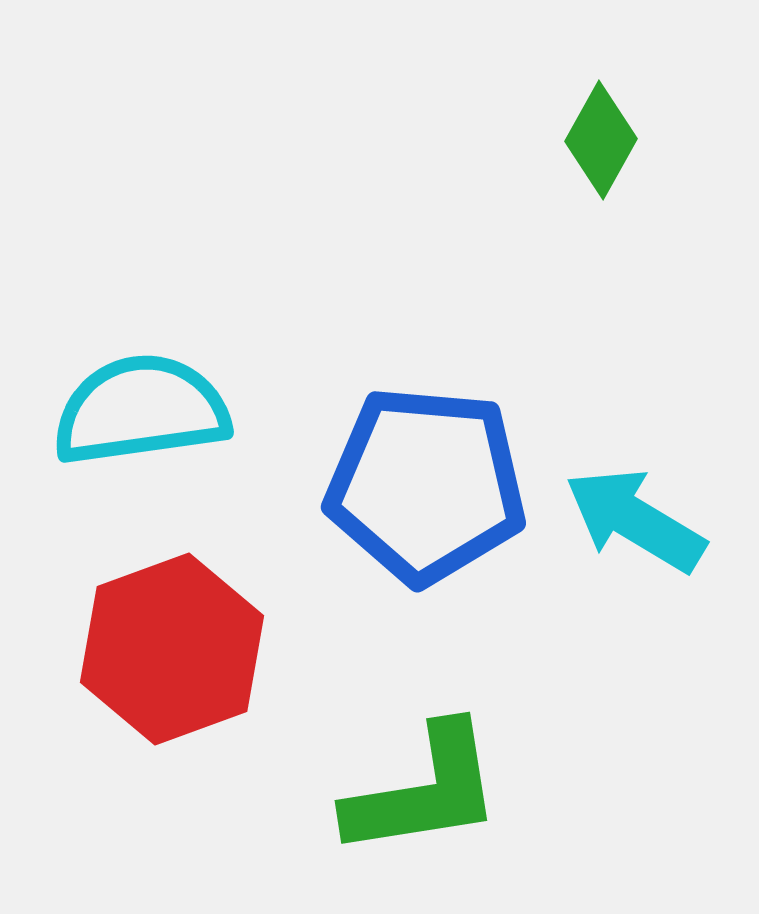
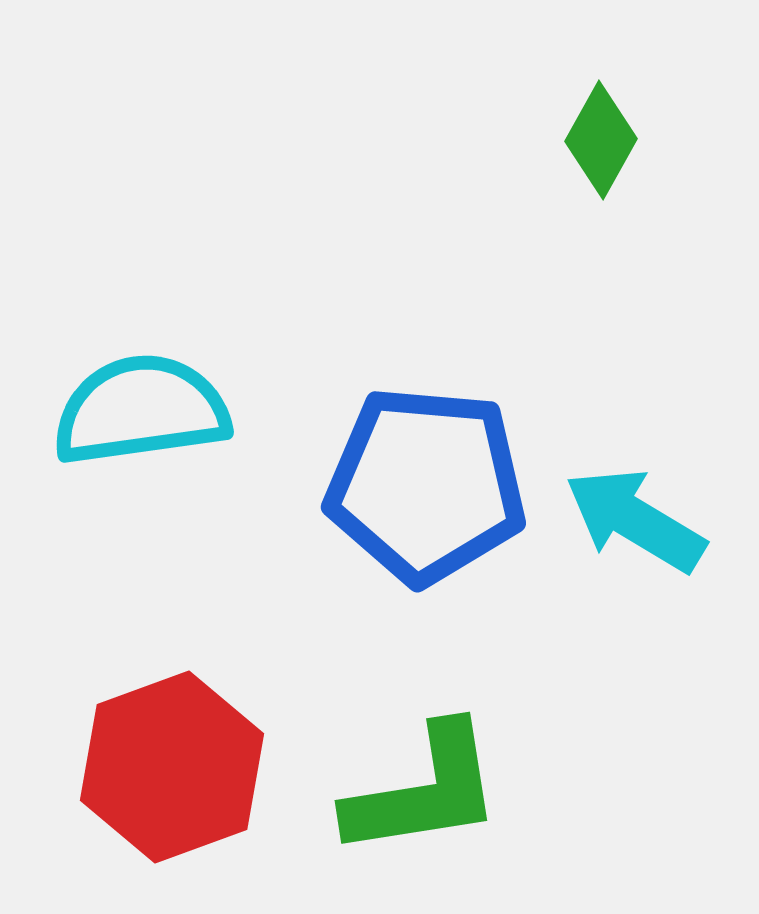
red hexagon: moved 118 px down
